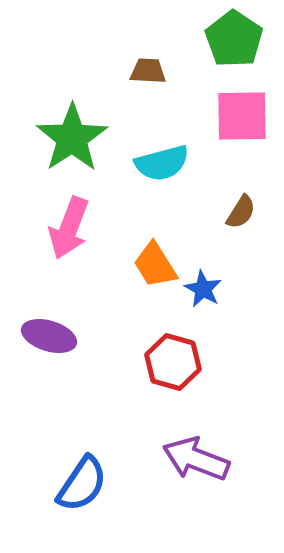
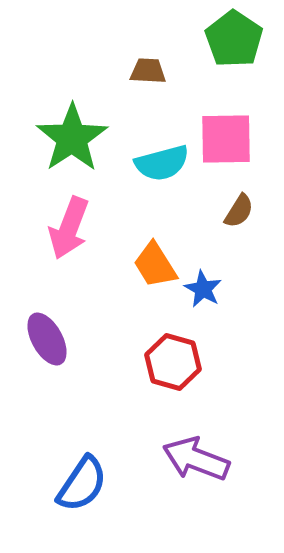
pink square: moved 16 px left, 23 px down
brown semicircle: moved 2 px left, 1 px up
purple ellipse: moved 2 px left, 3 px down; rotated 44 degrees clockwise
